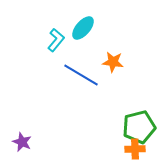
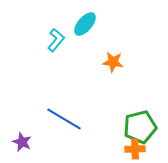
cyan ellipse: moved 2 px right, 4 px up
blue line: moved 17 px left, 44 px down
green pentagon: moved 1 px right
